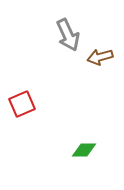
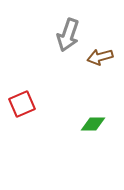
gray arrow: rotated 44 degrees clockwise
green diamond: moved 9 px right, 26 px up
